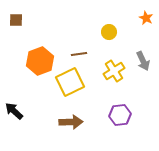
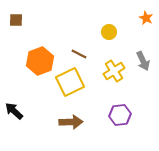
brown line: rotated 35 degrees clockwise
